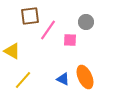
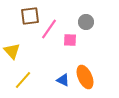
pink line: moved 1 px right, 1 px up
yellow triangle: rotated 18 degrees clockwise
blue triangle: moved 1 px down
